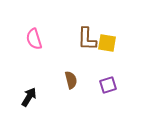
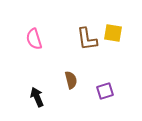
brown L-shape: rotated 10 degrees counterclockwise
yellow square: moved 6 px right, 10 px up
purple square: moved 3 px left, 6 px down
black arrow: moved 8 px right; rotated 54 degrees counterclockwise
